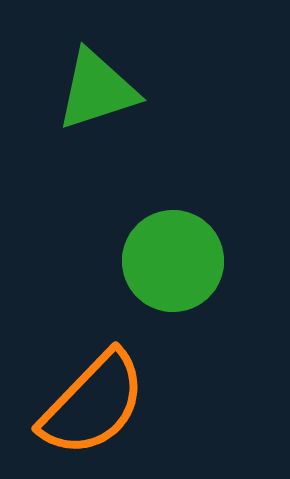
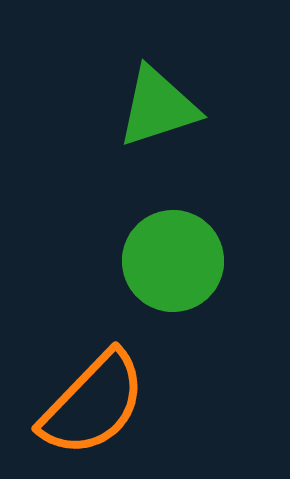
green triangle: moved 61 px right, 17 px down
